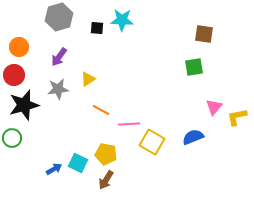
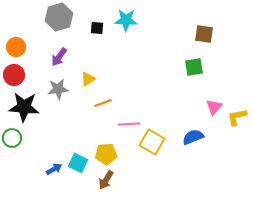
cyan star: moved 4 px right
orange circle: moved 3 px left
black star: moved 2 px down; rotated 20 degrees clockwise
orange line: moved 2 px right, 7 px up; rotated 48 degrees counterclockwise
yellow pentagon: rotated 15 degrees counterclockwise
